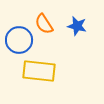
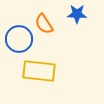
blue star: moved 12 px up; rotated 12 degrees counterclockwise
blue circle: moved 1 px up
